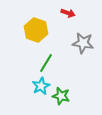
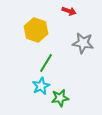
red arrow: moved 1 px right, 2 px up
green star: moved 1 px left, 2 px down; rotated 24 degrees counterclockwise
